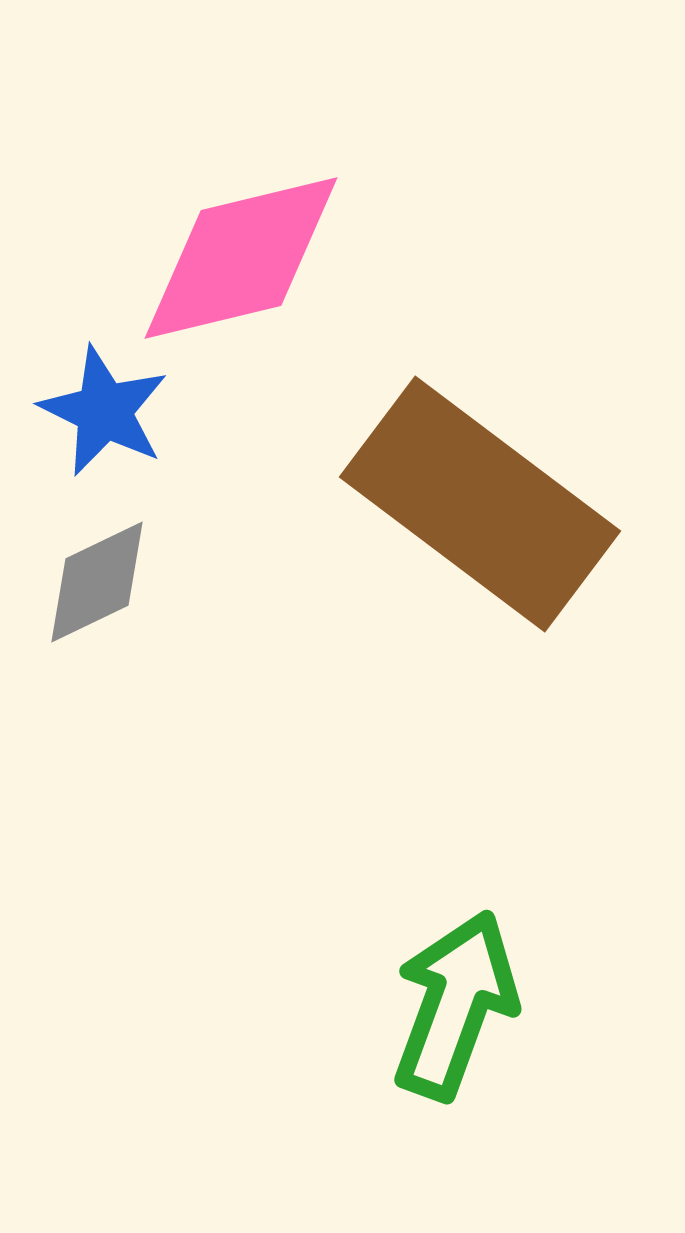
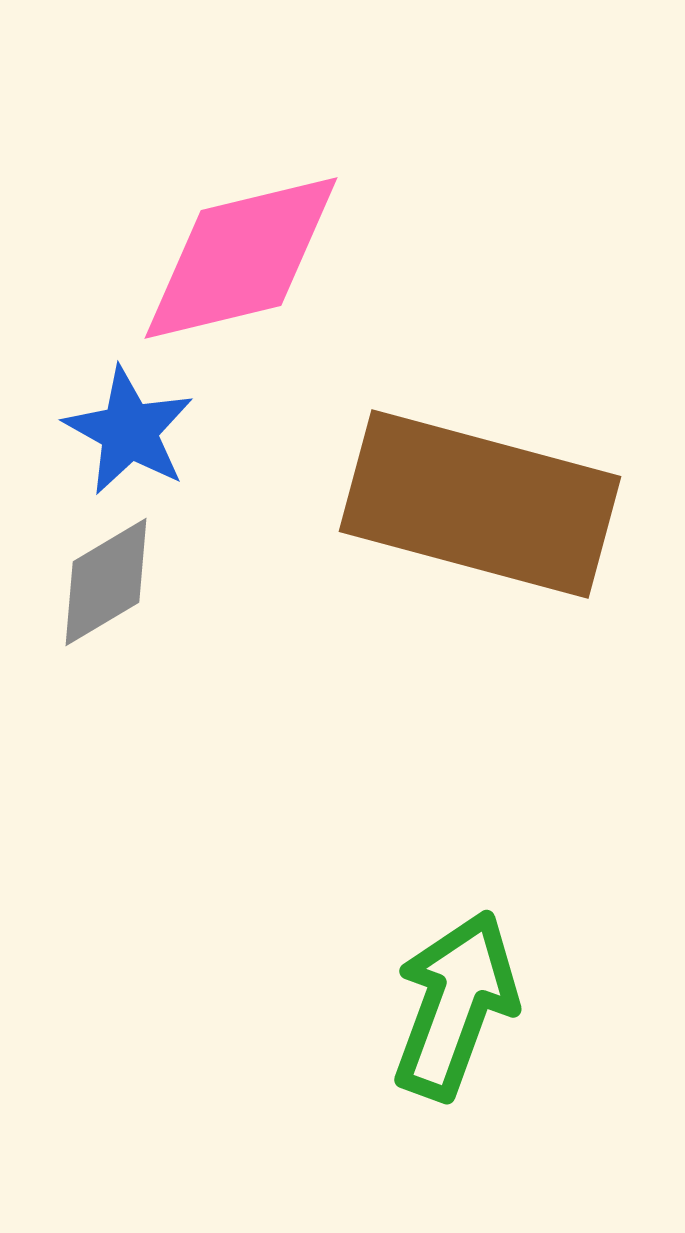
blue star: moved 25 px right, 20 px down; rotated 3 degrees clockwise
brown rectangle: rotated 22 degrees counterclockwise
gray diamond: moved 9 px right; rotated 5 degrees counterclockwise
